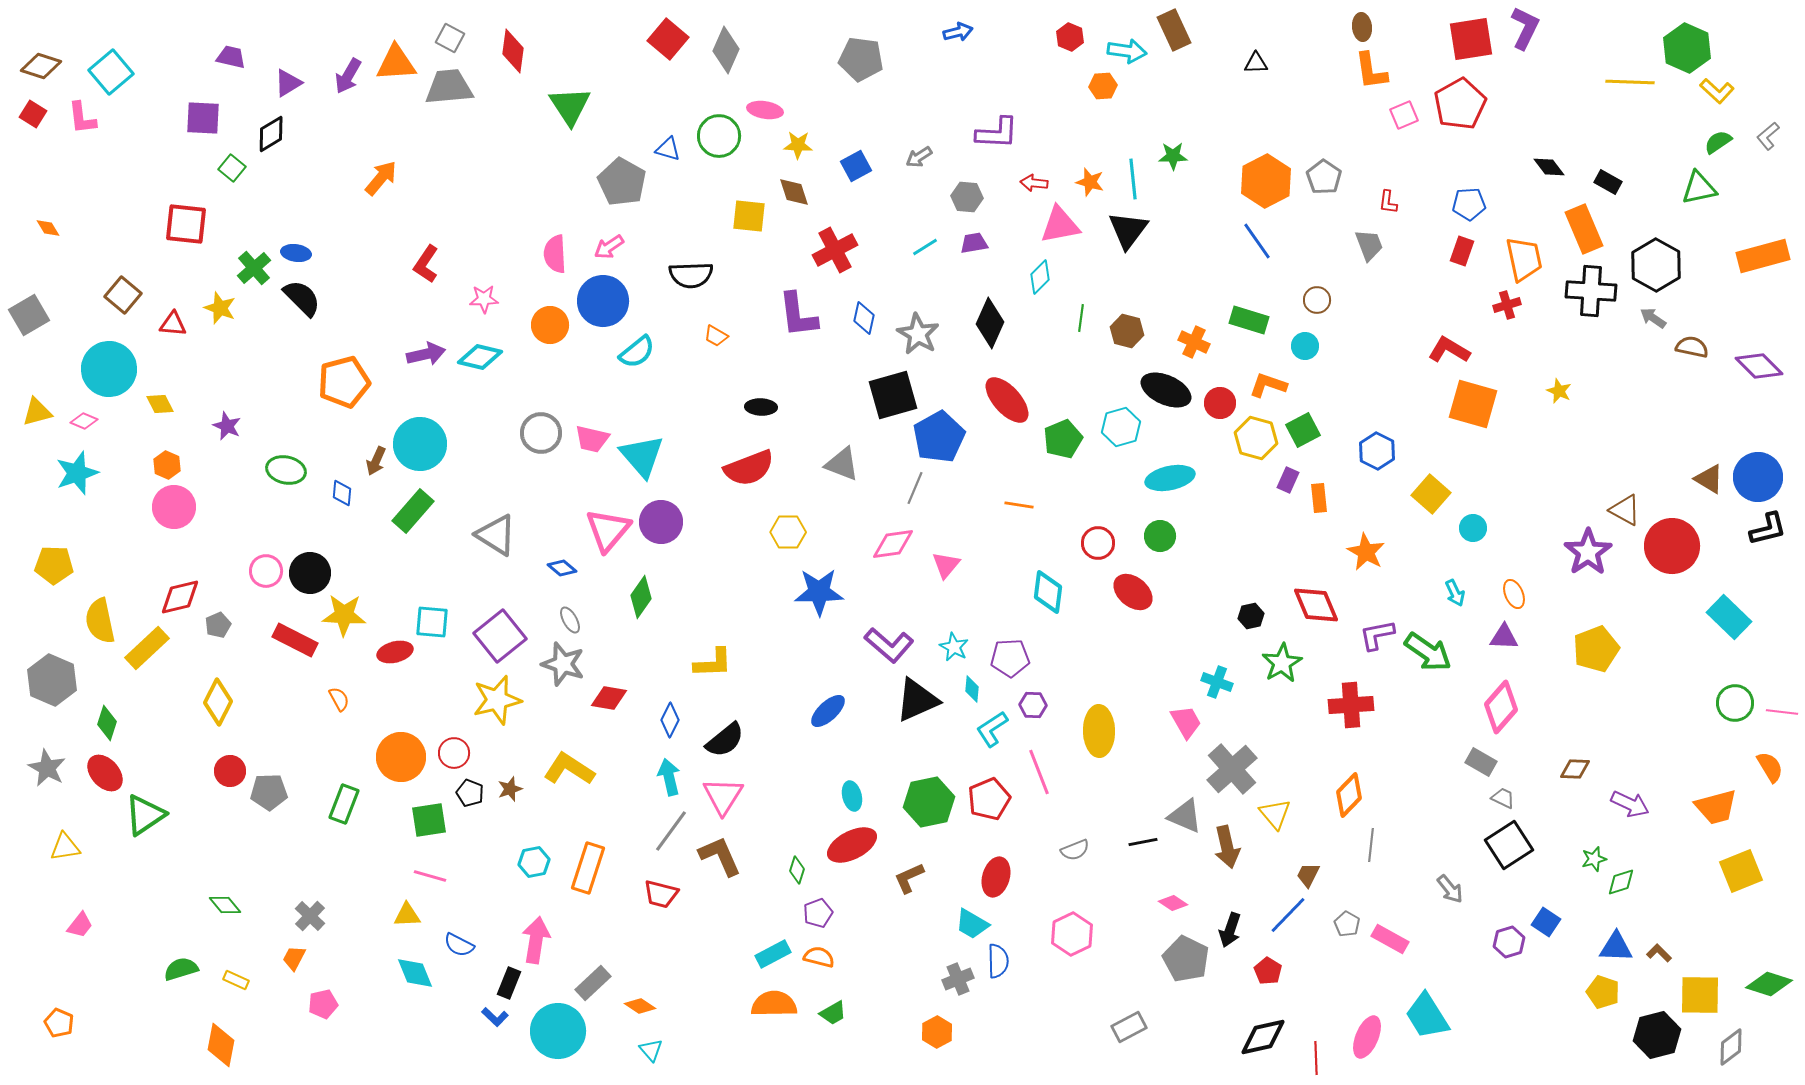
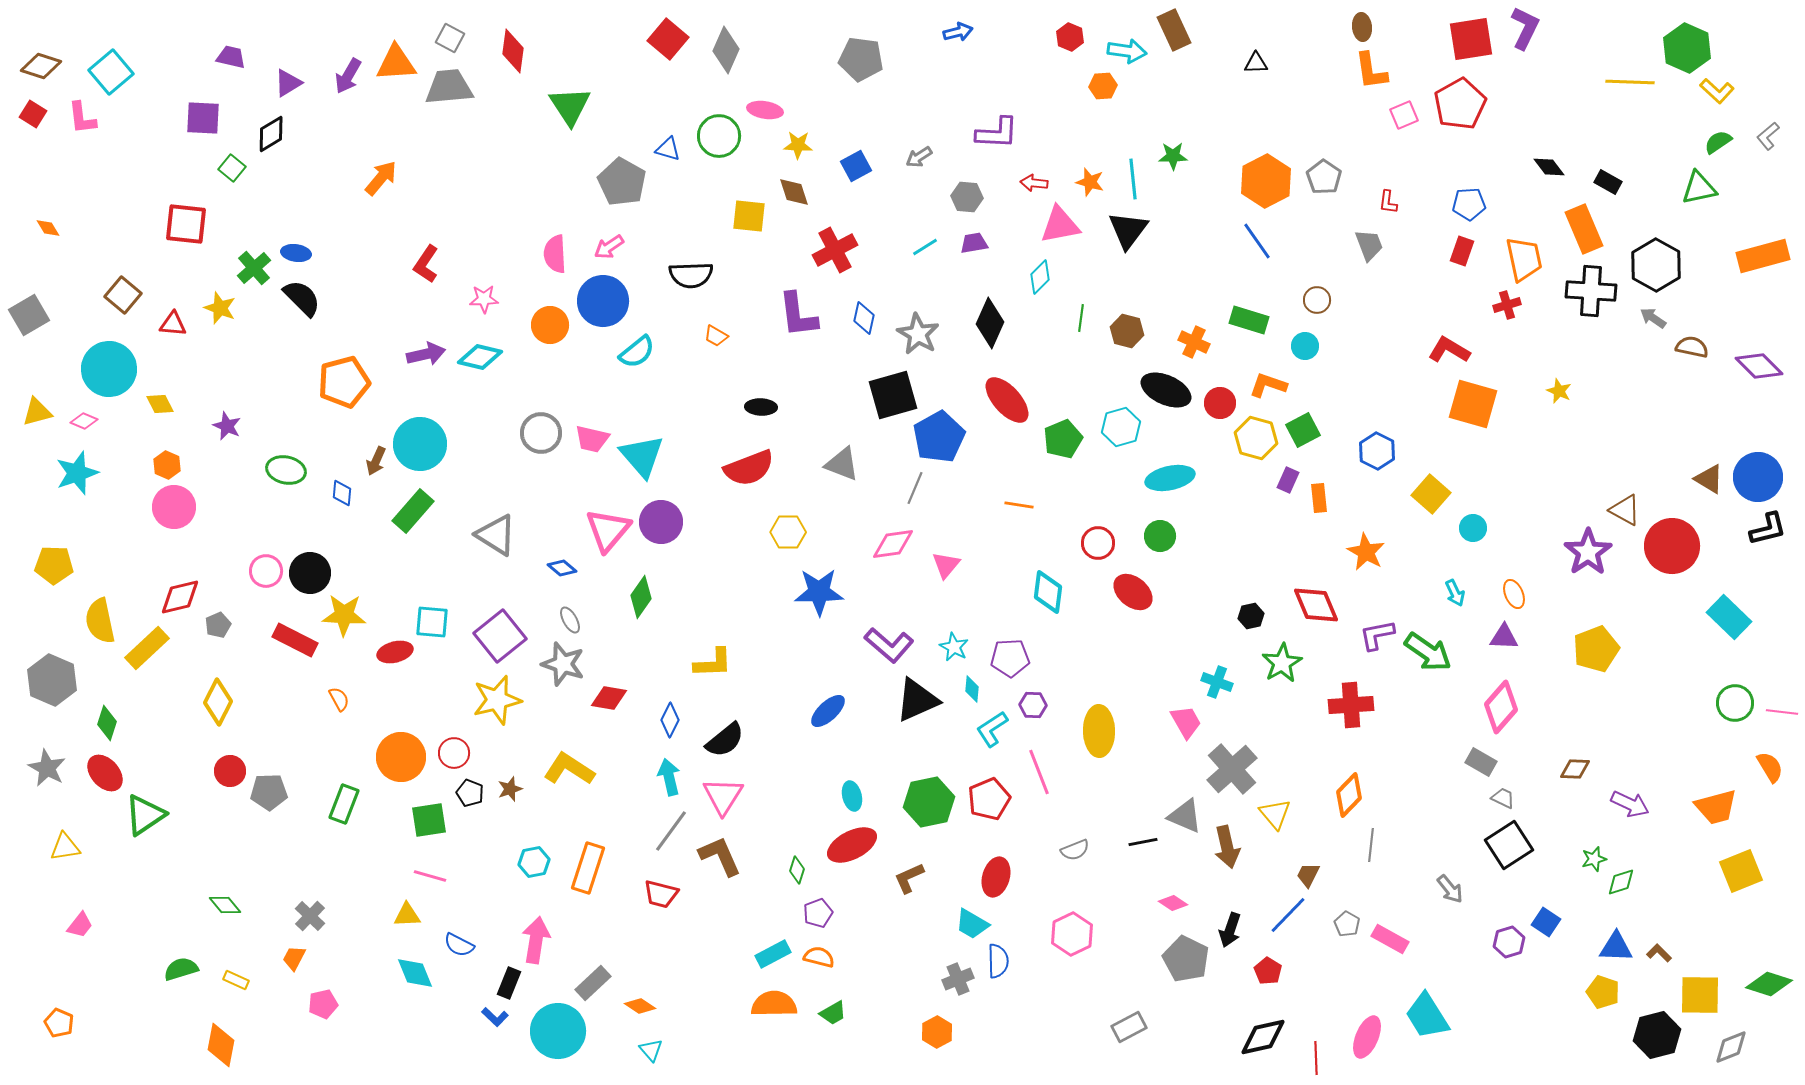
gray diamond at (1731, 1047): rotated 15 degrees clockwise
